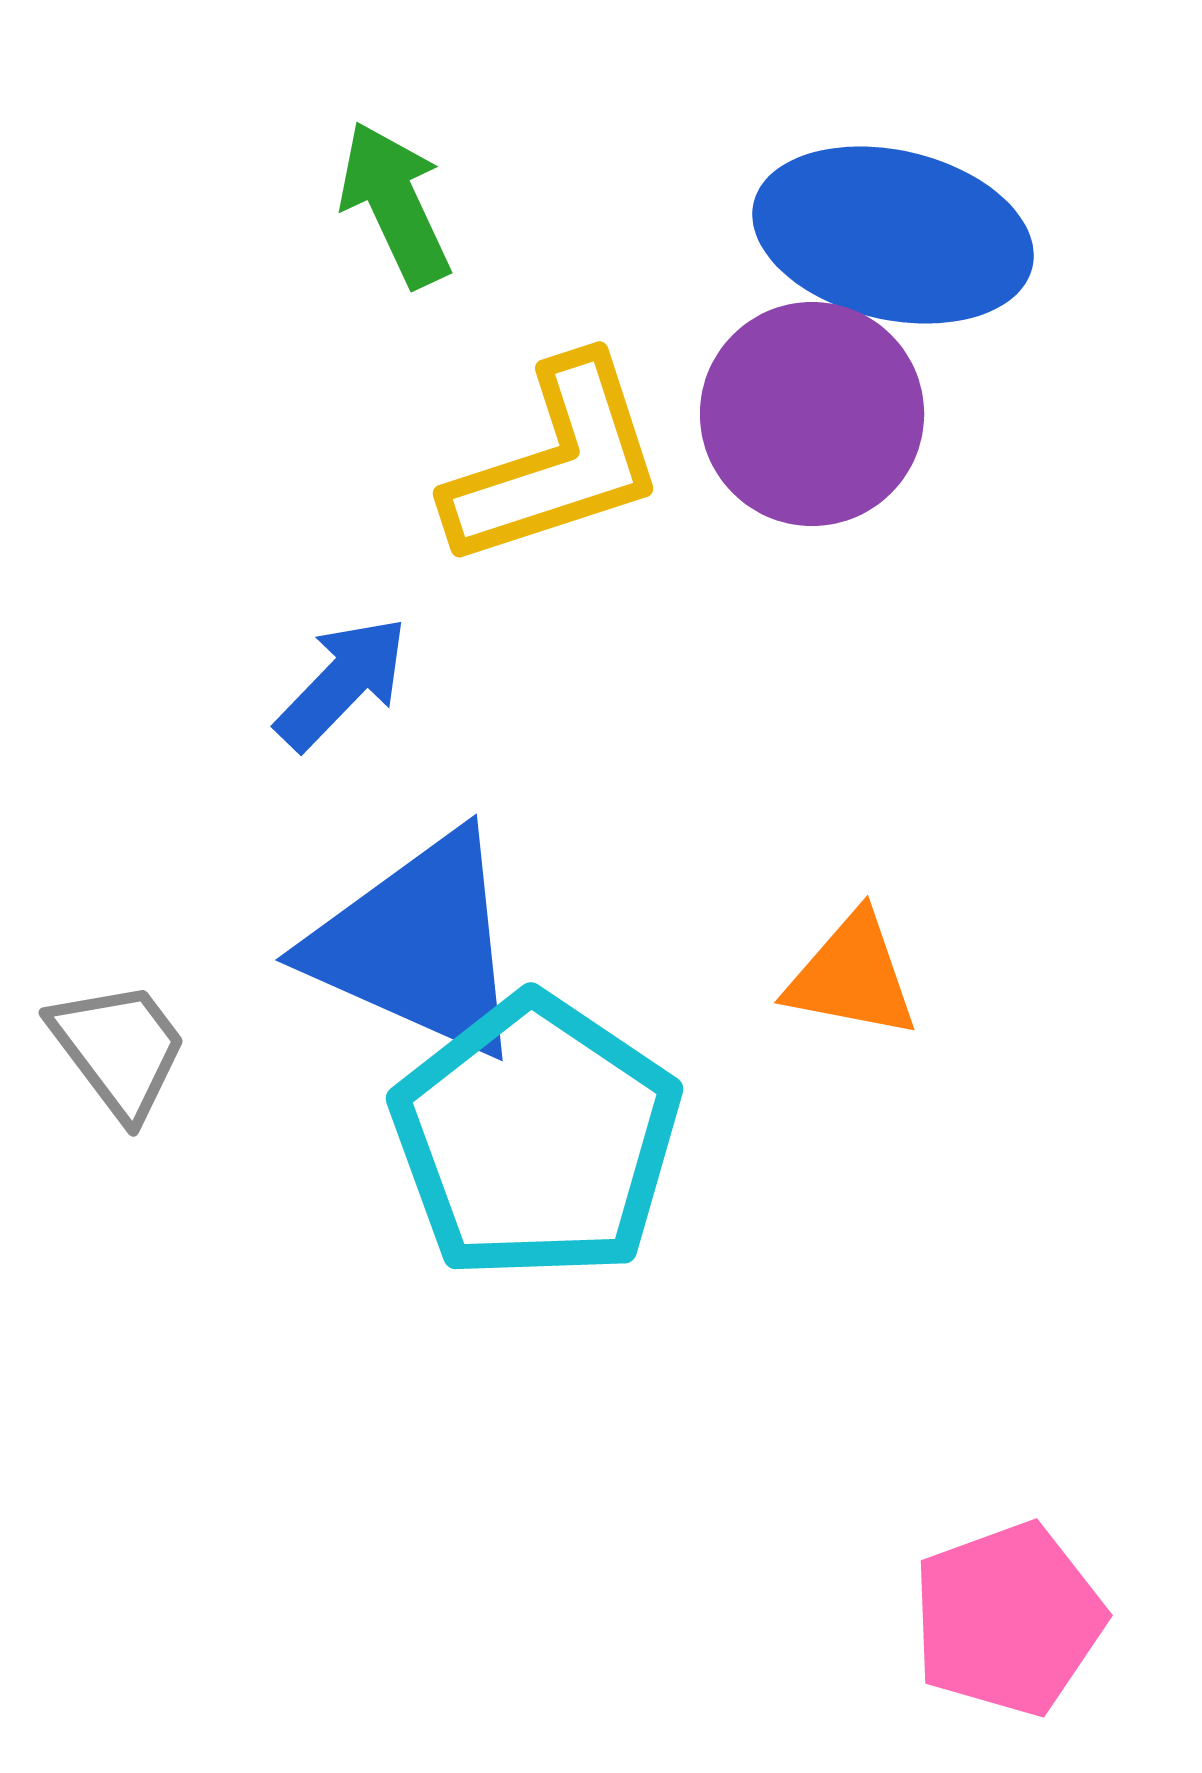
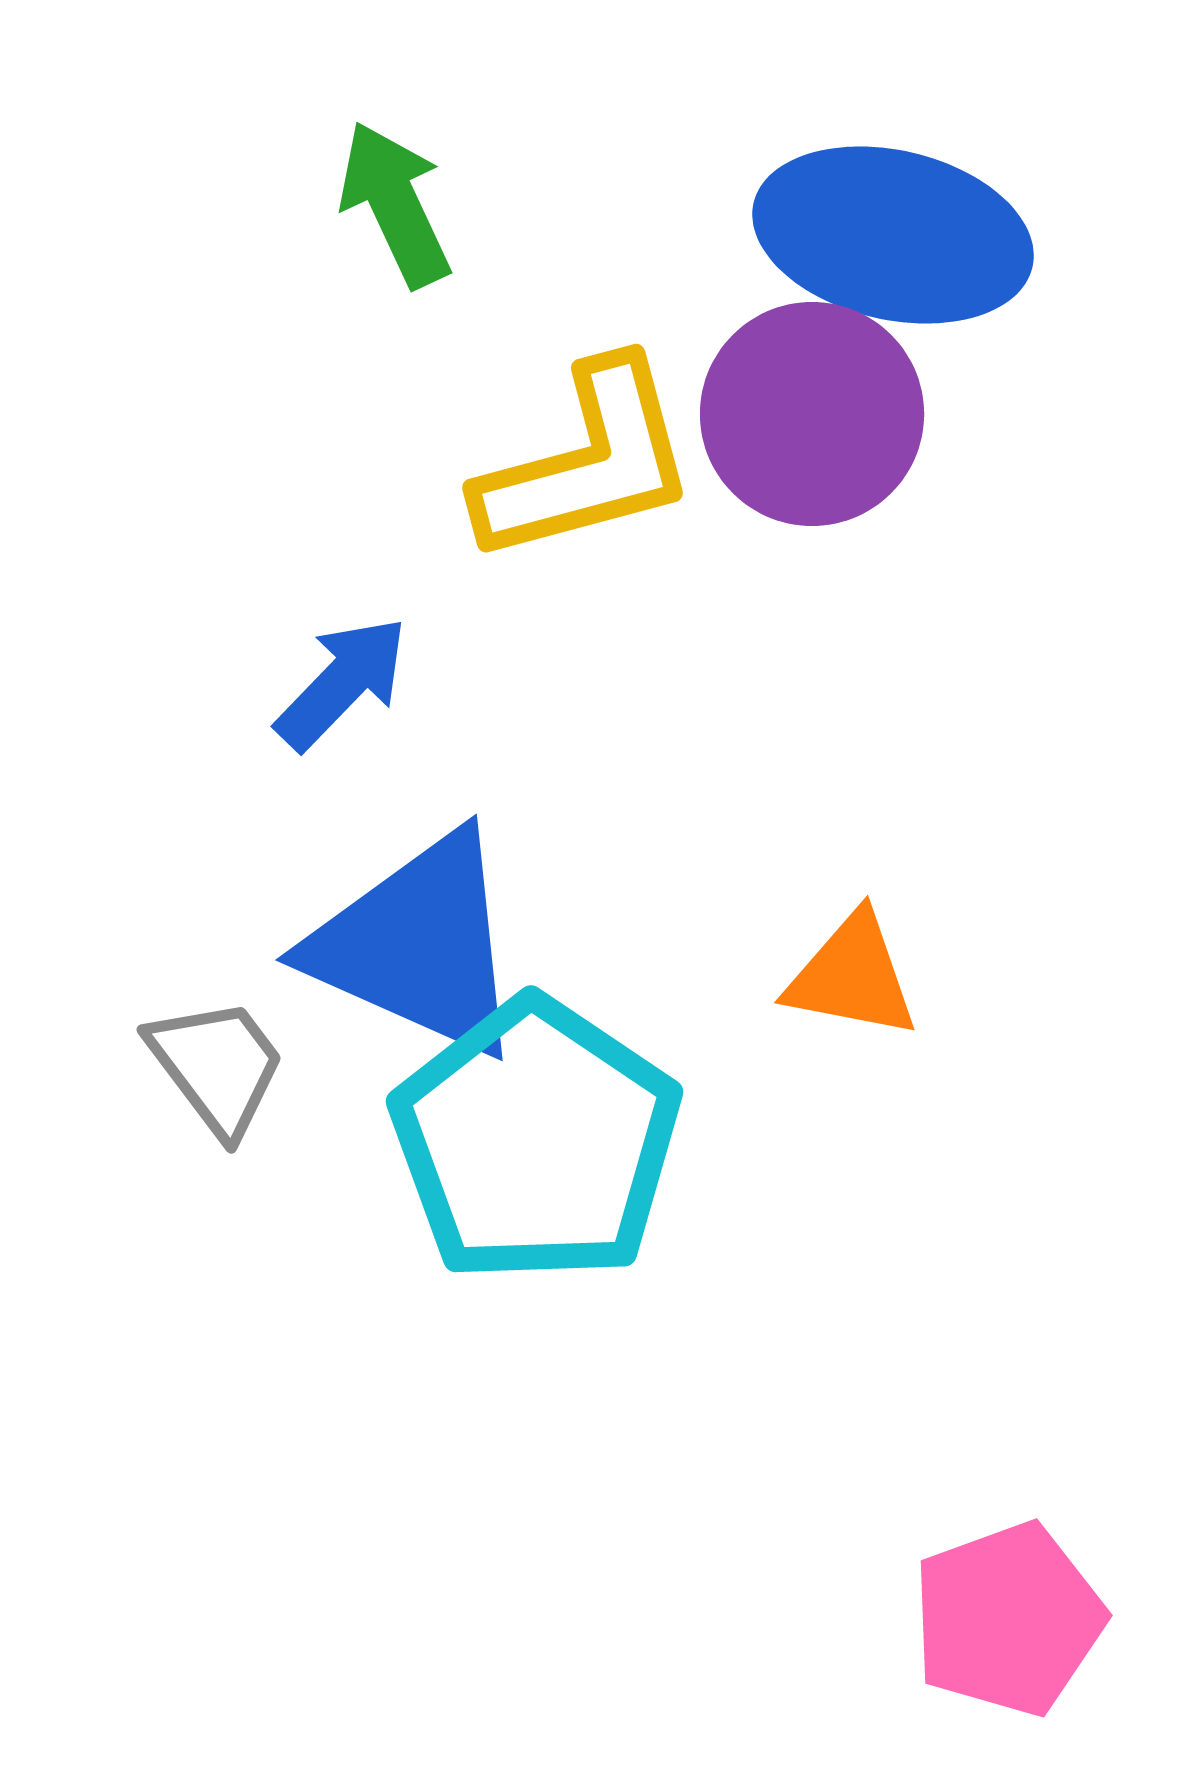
yellow L-shape: moved 31 px right; rotated 3 degrees clockwise
gray trapezoid: moved 98 px right, 17 px down
cyan pentagon: moved 3 px down
